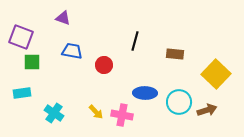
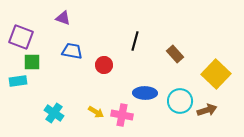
brown rectangle: rotated 42 degrees clockwise
cyan rectangle: moved 4 px left, 12 px up
cyan circle: moved 1 px right, 1 px up
yellow arrow: rotated 14 degrees counterclockwise
